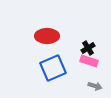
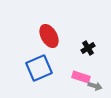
red ellipse: moved 2 px right; rotated 60 degrees clockwise
pink rectangle: moved 8 px left, 16 px down
blue square: moved 14 px left
